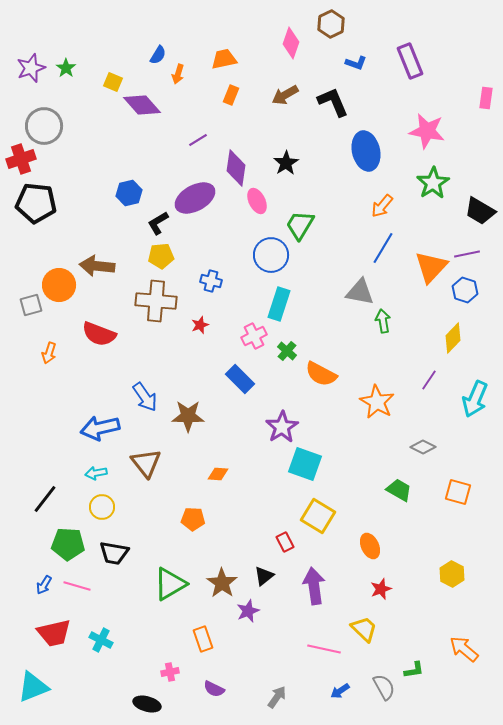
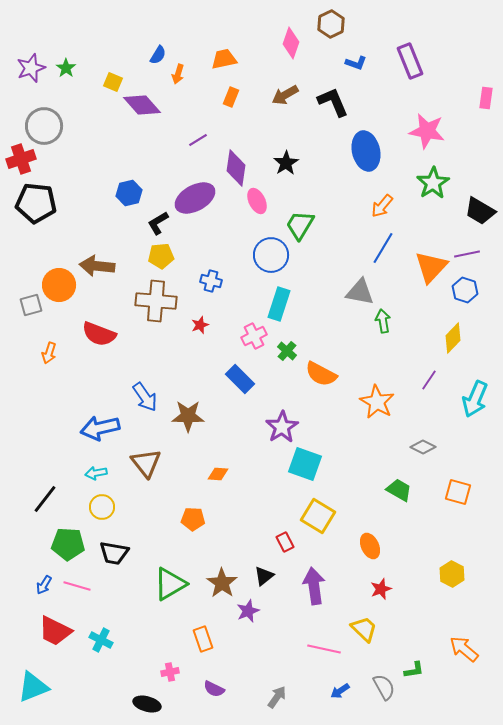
orange rectangle at (231, 95): moved 2 px down
red trapezoid at (54, 633): moved 1 px right, 2 px up; rotated 39 degrees clockwise
